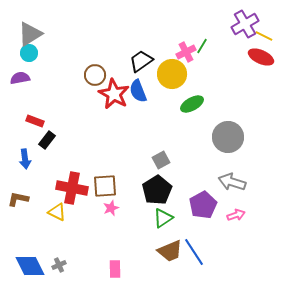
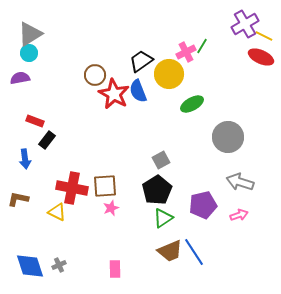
yellow circle: moved 3 px left
gray arrow: moved 8 px right
purple pentagon: rotated 16 degrees clockwise
pink arrow: moved 3 px right
blue diamond: rotated 8 degrees clockwise
